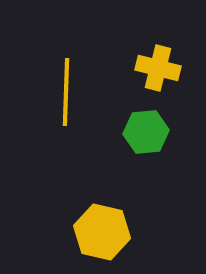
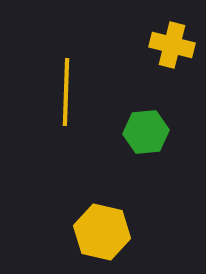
yellow cross: moved 14 px right, 23 px up
